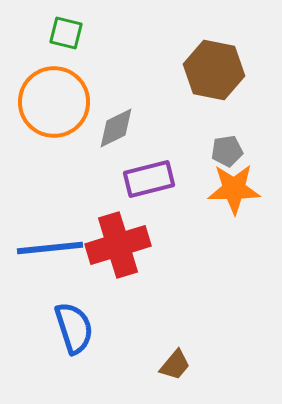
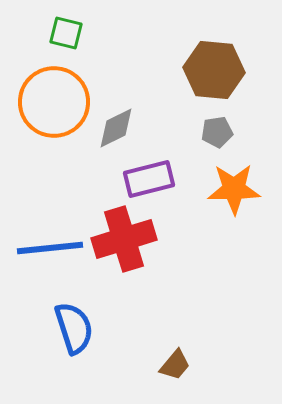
brown hexagon: rotated 6 degrees counterclockwise
gray pentagon: moved 10 px left, 19 px up
red cross: moved 6 px right, 6 px up
